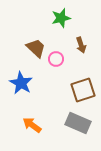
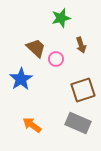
blue star: moved 4 px up; rotated 10 degrees clockwise
